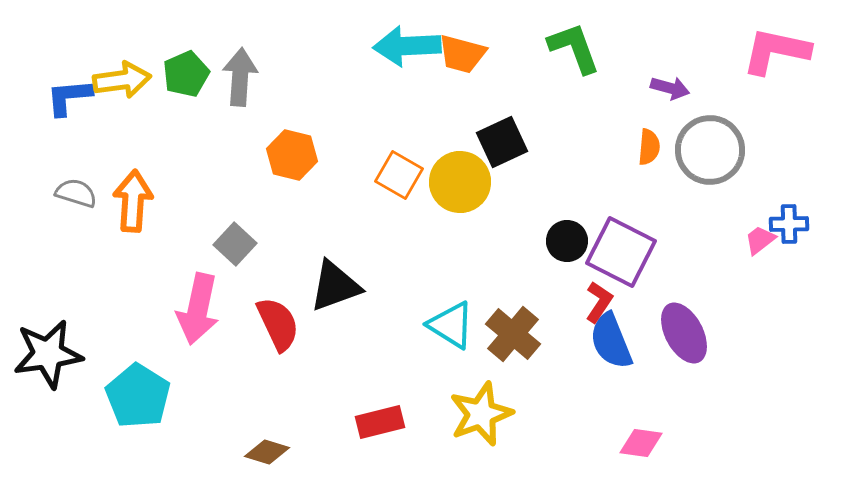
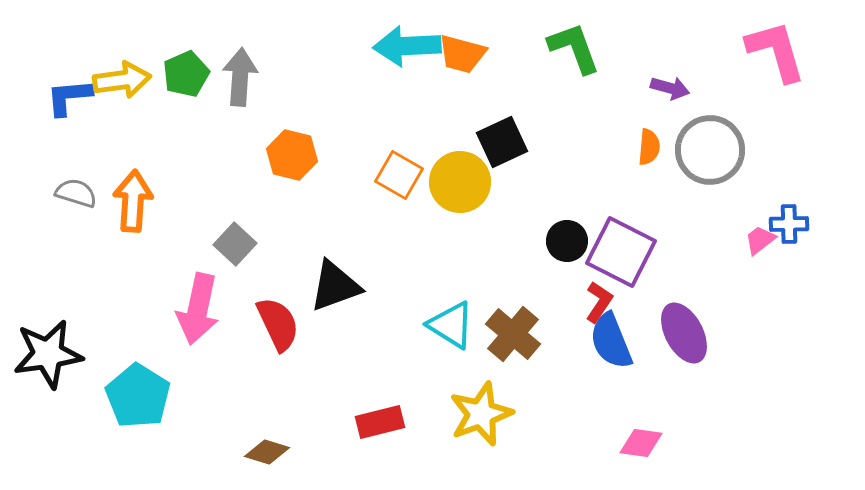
pink L-shape: rotated 62 degrees clockwise
